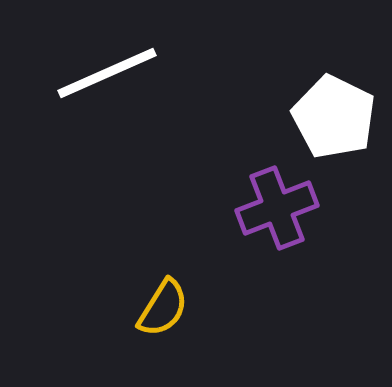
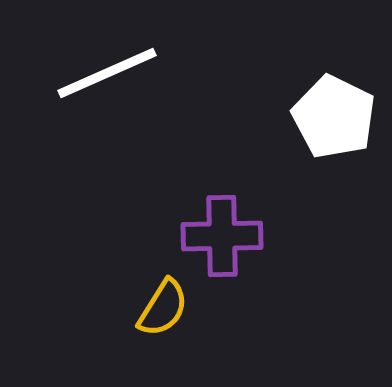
purple cross: moved 55 px left, 28 px down; rotated 20 degrees clockwise
